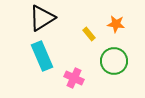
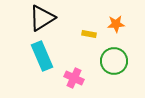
orange star: rotated 12 degrees counterclockwise
yellow rectangle: rotated 40 degrees counterclockwise
